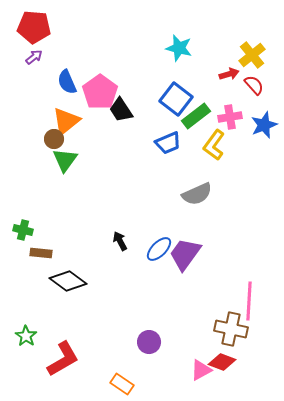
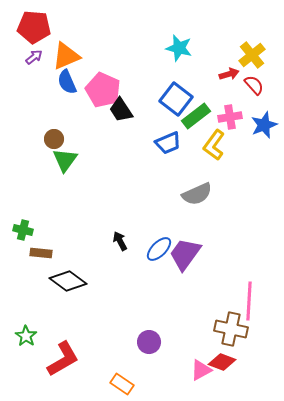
pink pentagon: moved 3 px right, 2 px up; rotated 12 degrees counterclockwise
orange triangle: moved 65 px up; rotated 16 degrees clockwise
